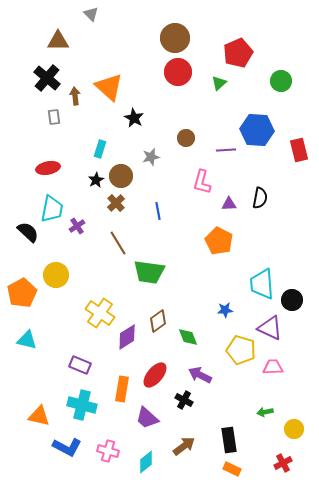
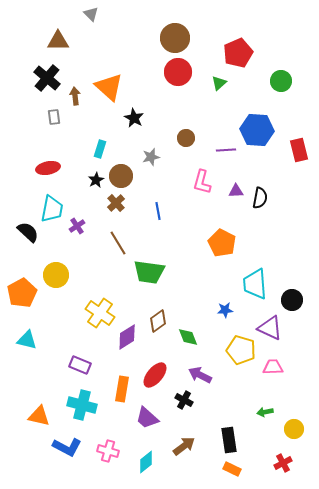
purple triangle at (229, 204): moved 7 px right, 13 px up
orange pentagon at (219, 241): moved 3 px right, 2 px down
cyan trapezoid at (262, 284): moved 7 px left
